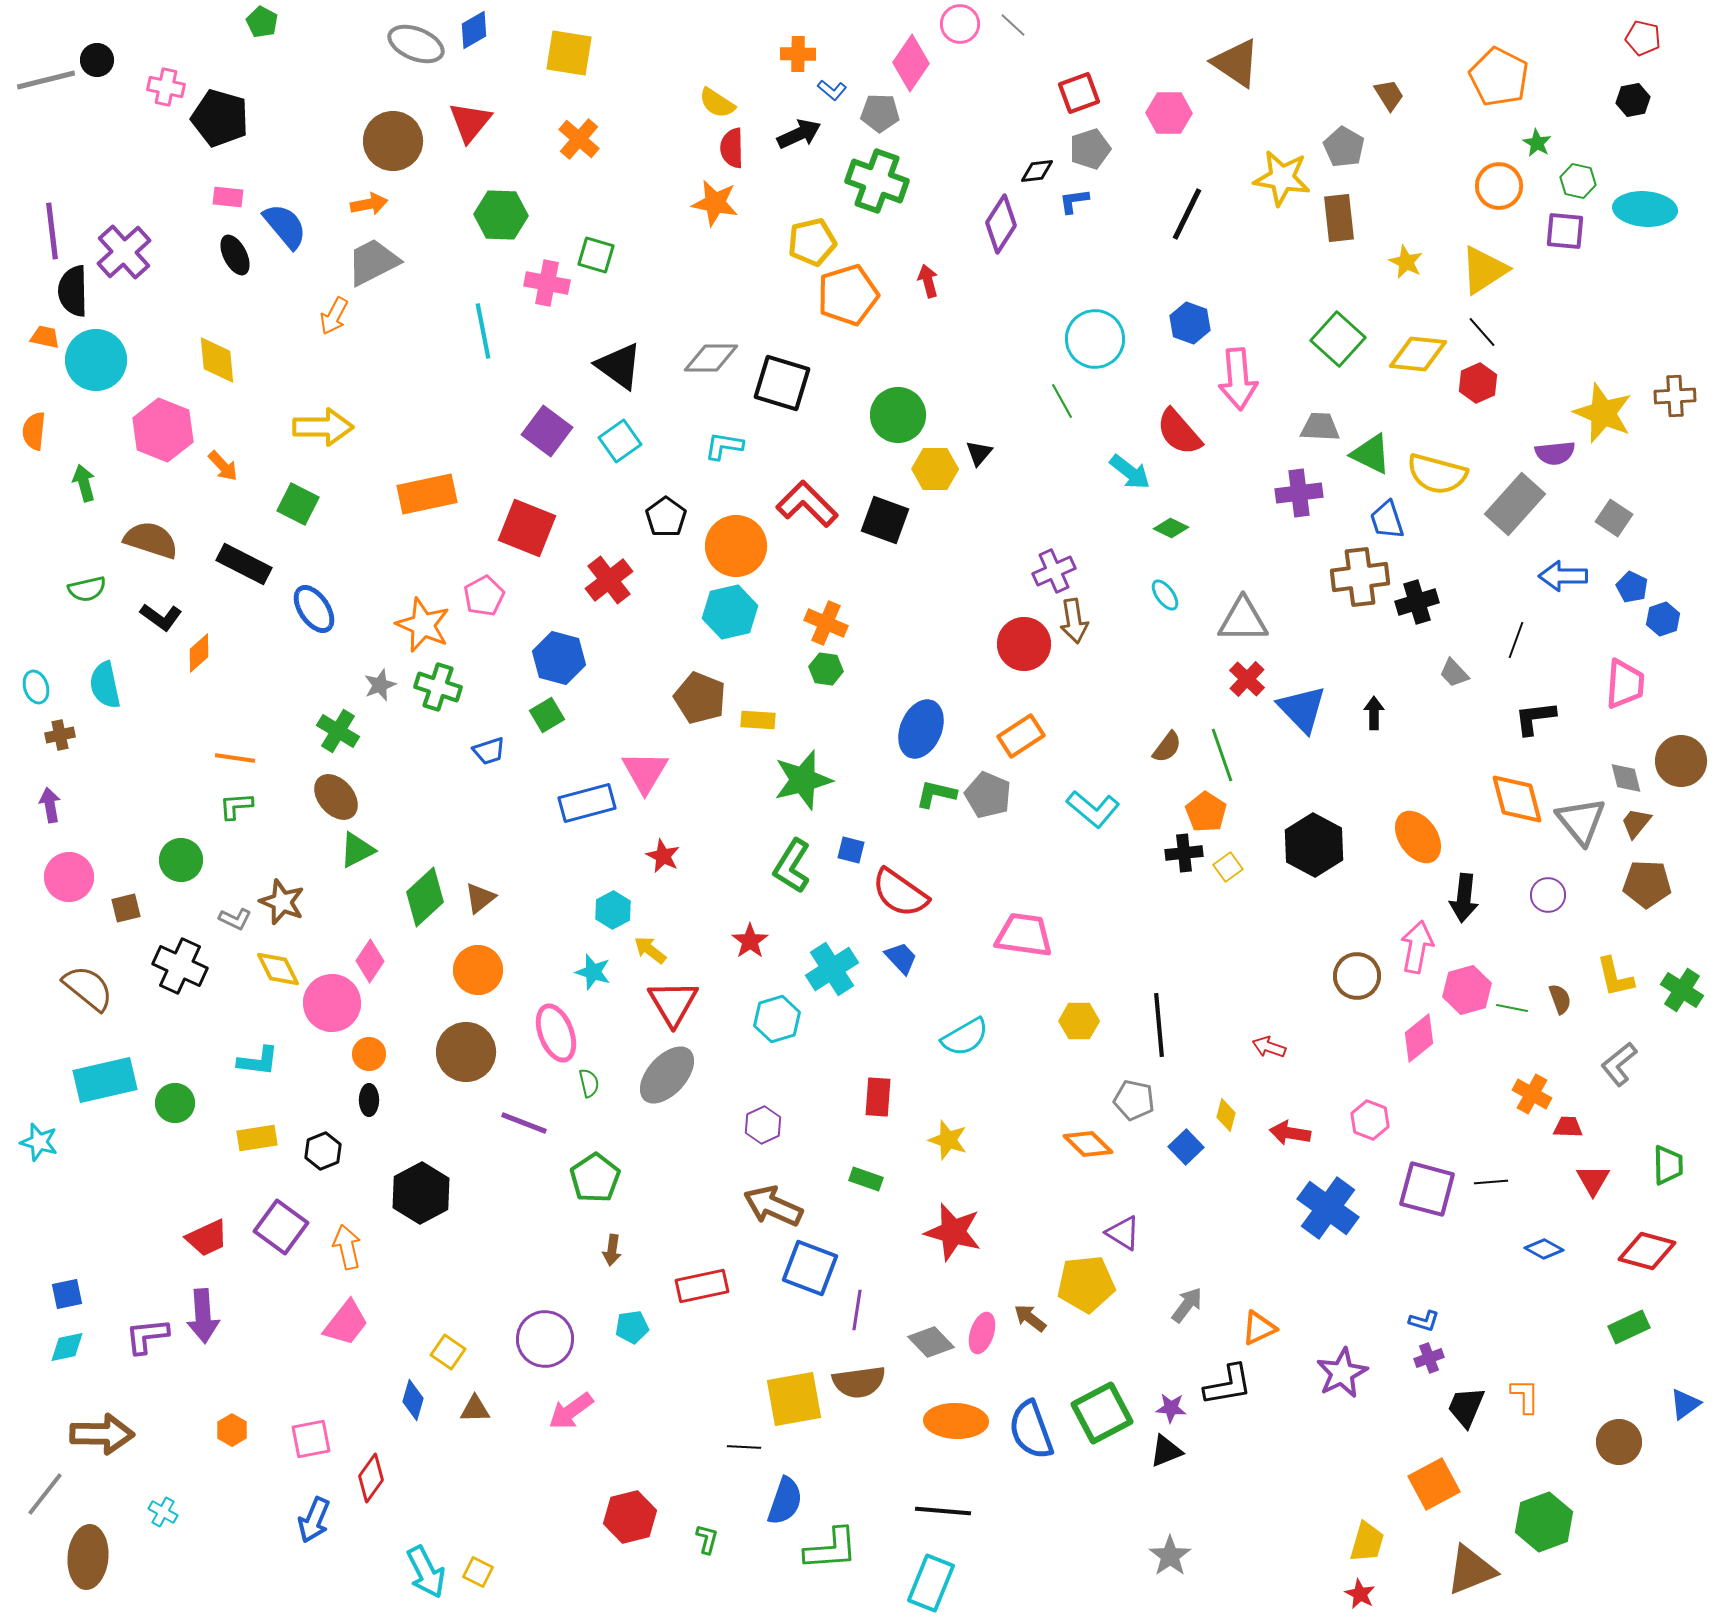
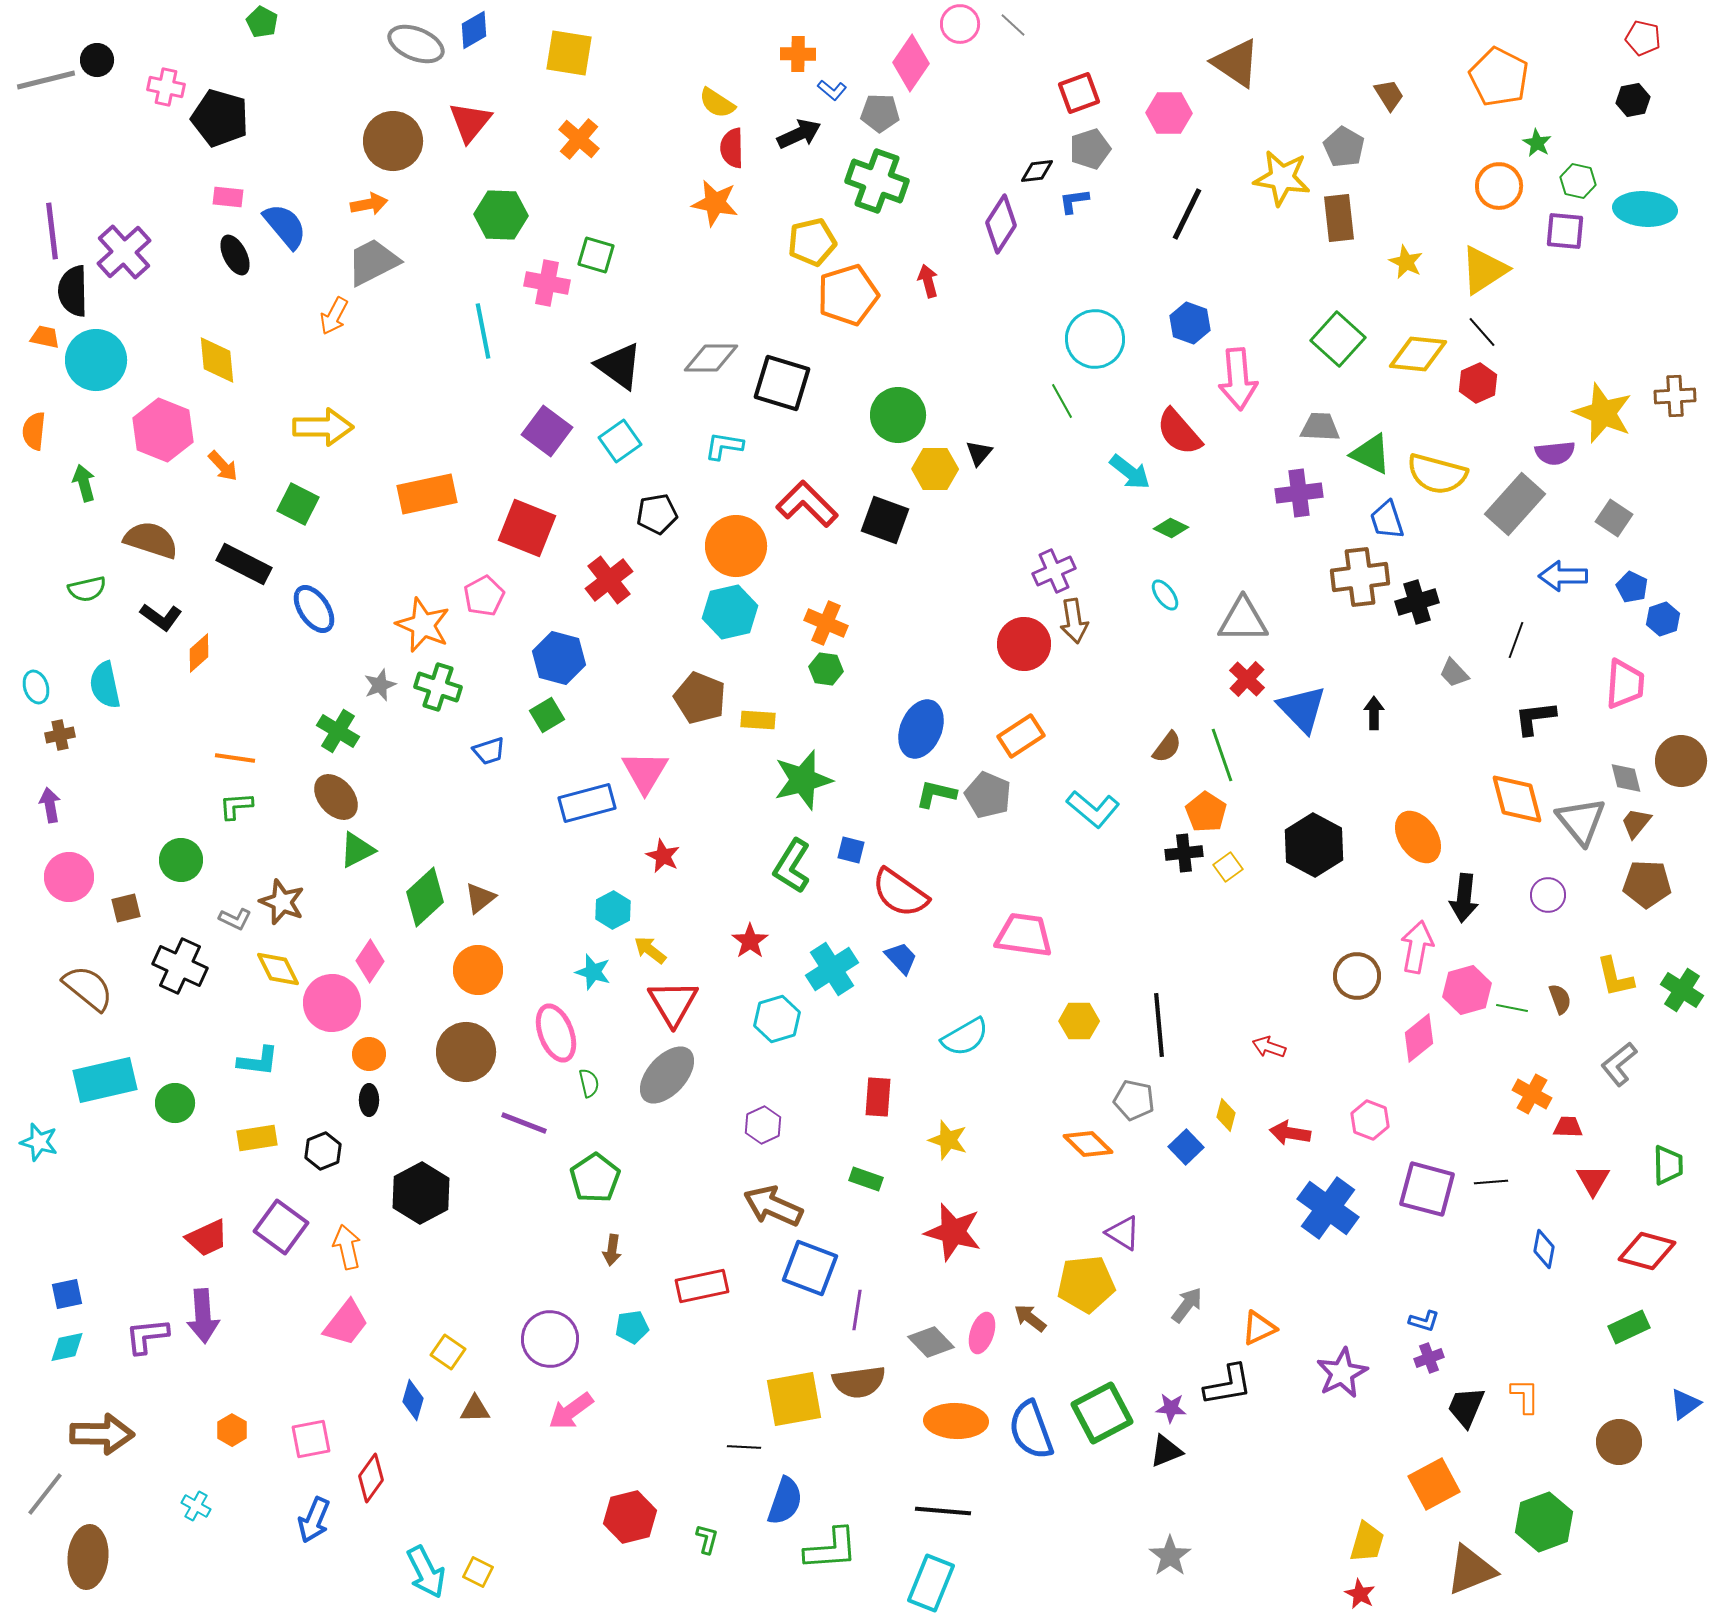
black pentagon at (666, 517): moved 9 px left, 3 px up; rotated 27 degrees clockwise
blue diamond at (1544, 1249): rotated 72 degrees clockwise
purple circle at (545, 1339): moved 5 px right
cyan cross at (163, 1512): moved 33 px right, 6 px up
